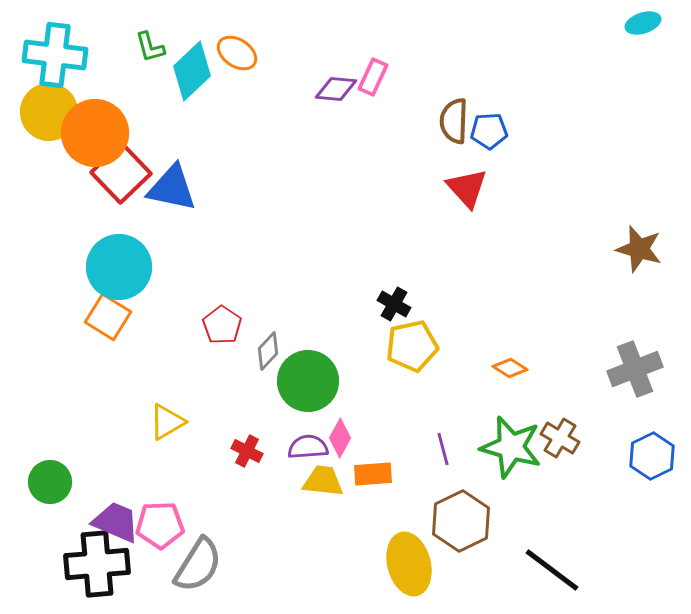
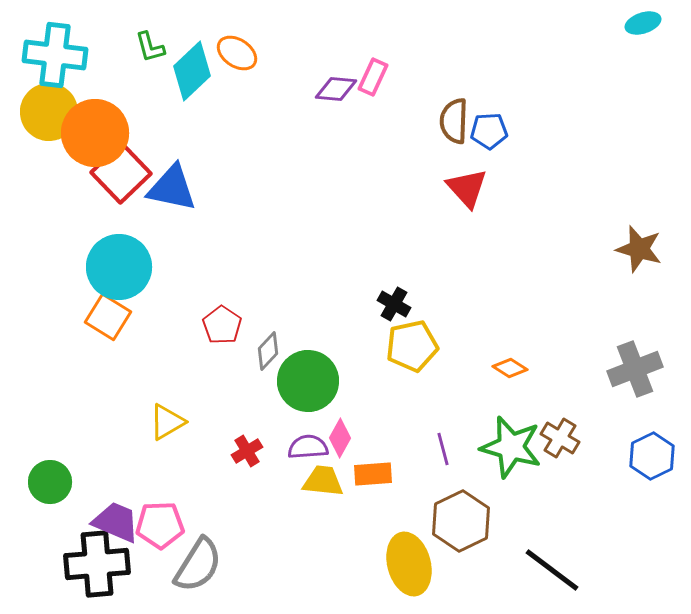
red cross at (247, 451): rotated 32 degrees clockwise
